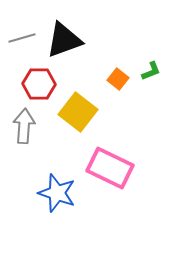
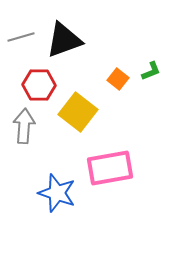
gray line: moved 1 px left, 1 px up
red hexagon: moved 1 px down
pink rectangle: rotated 36 degrees counterclockwise
